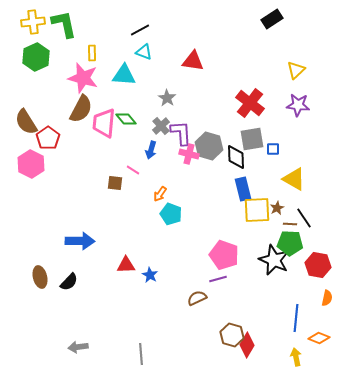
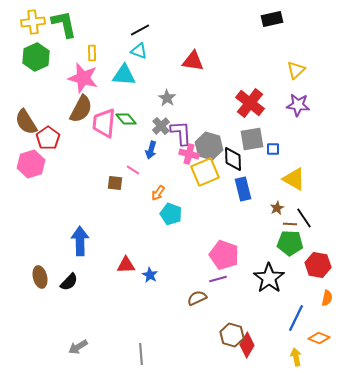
black rectangle at (272, 19): rotated 20 degrees clockwise
cyan triangle at (144, 52): moved 5 px left, 1 px up
black diamond at (236, 157): moved 3 px left, 2 px down
pink hexagon at (31, 164): rotated 16 degrees clockwise
orange arrow at (160, 194): moved 2 px left, 1 px up
yellow square at (257, 210): moved 52 px left, 38 px up; rotated 20 degrees counterclockwise
blue arrow at (80, 241): rotated 92 degrees counterclockwise
black star at (274, 260): moved 5 px left, 18 px down; rotated 12 degrees clockwise
blue line at (296, 318): rotated 20 degrees clockwise
gray arrow at (78, 347): rotated 24 degrees counterclockwise
